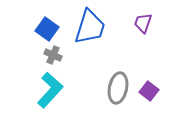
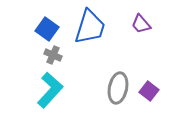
purple trapezoid: moved 2 px left, 1 px down; rotated 60 degrees counterclockwise
